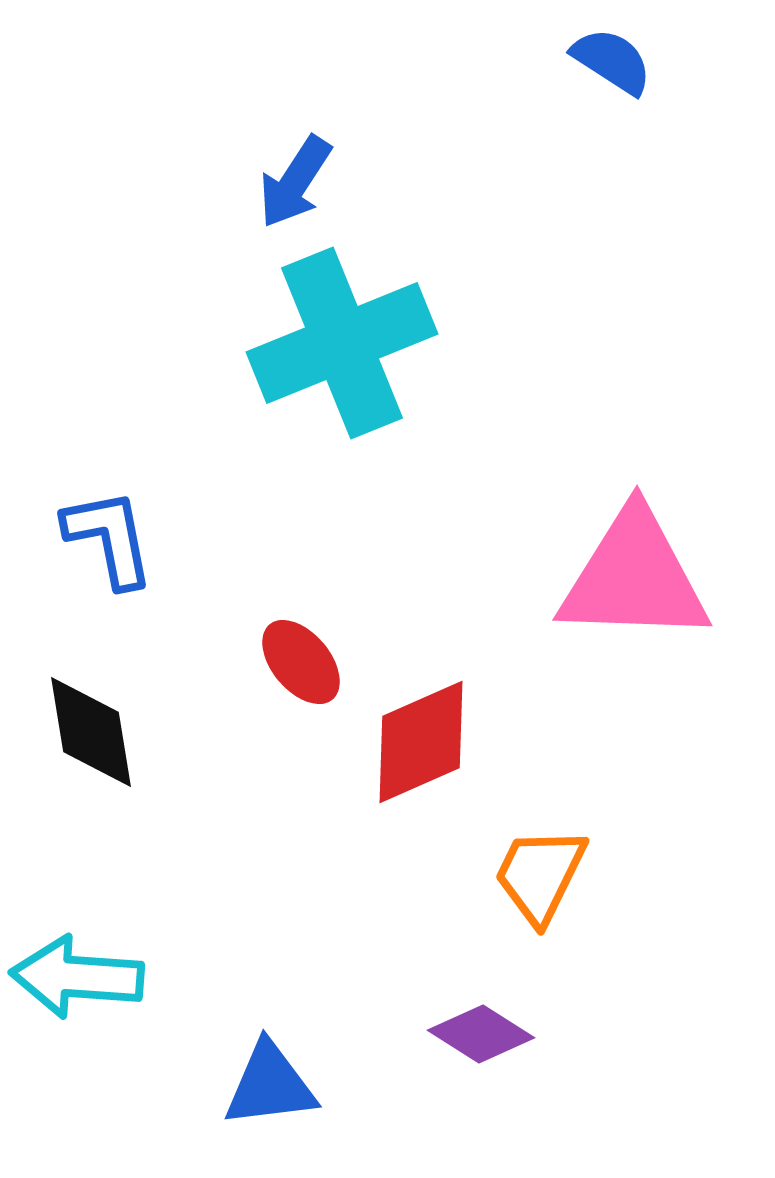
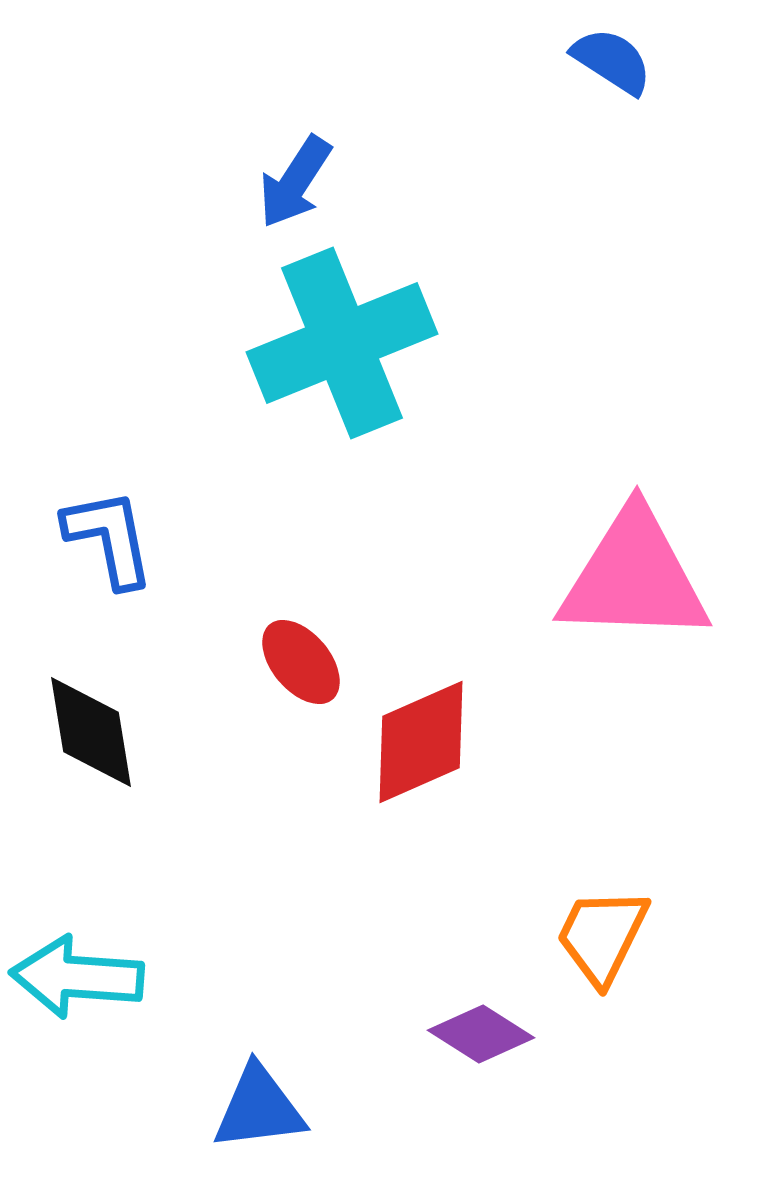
orange trapezoid: moved 62 px right, 61 px down
blue triangle: moved 11 px left, 23 px down
